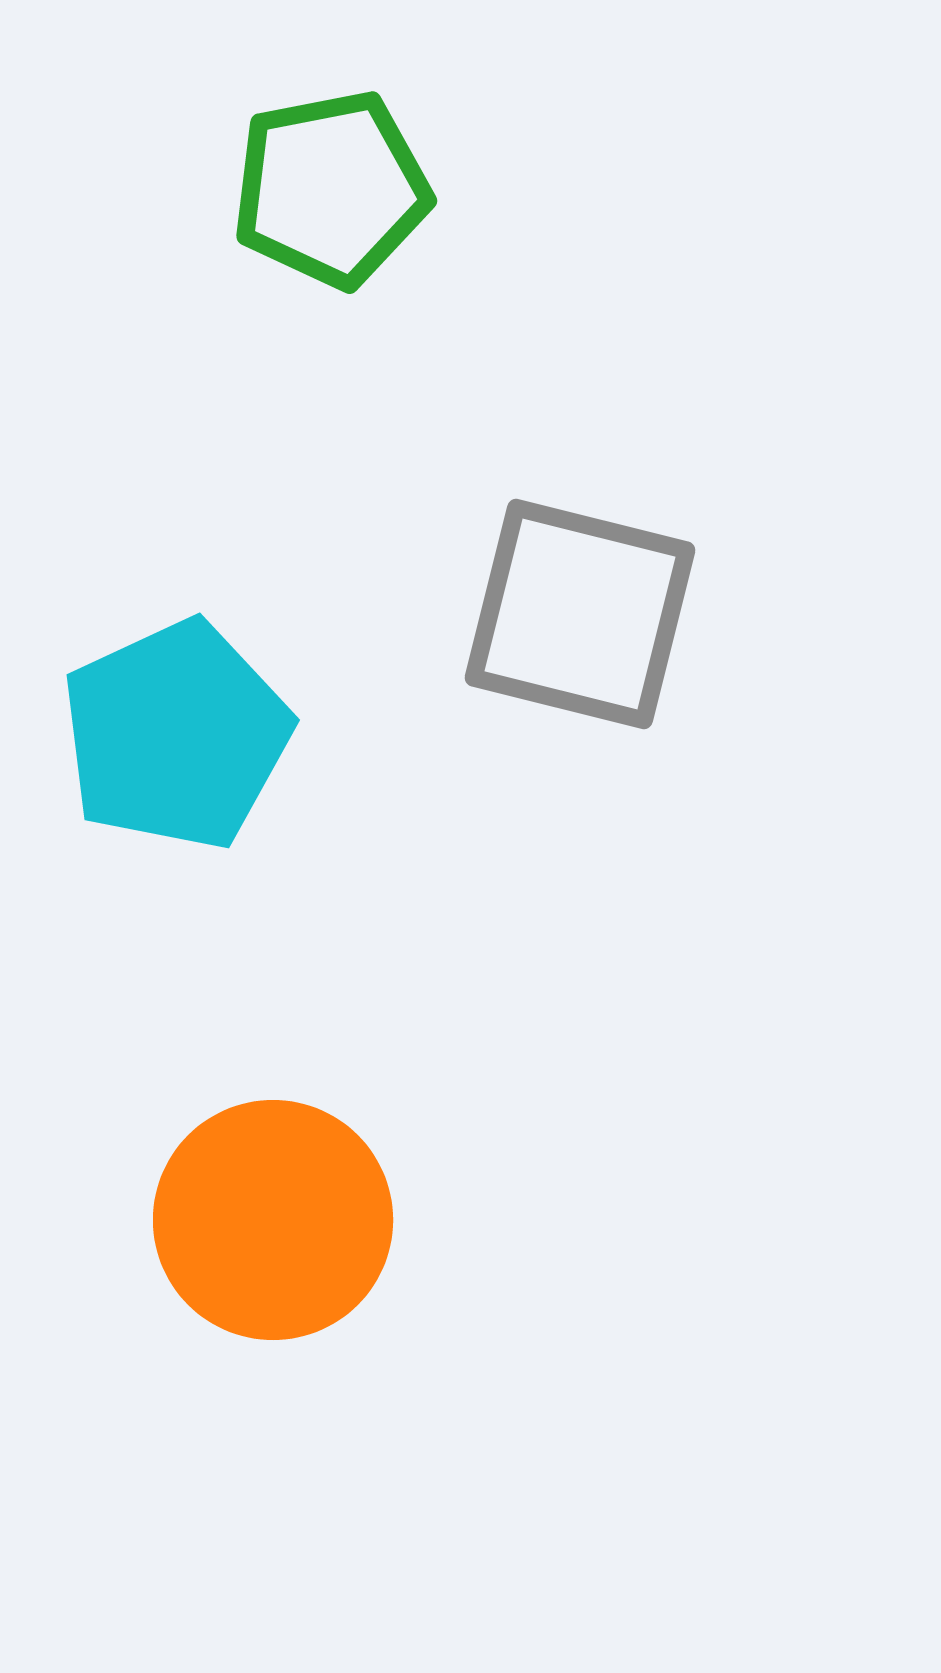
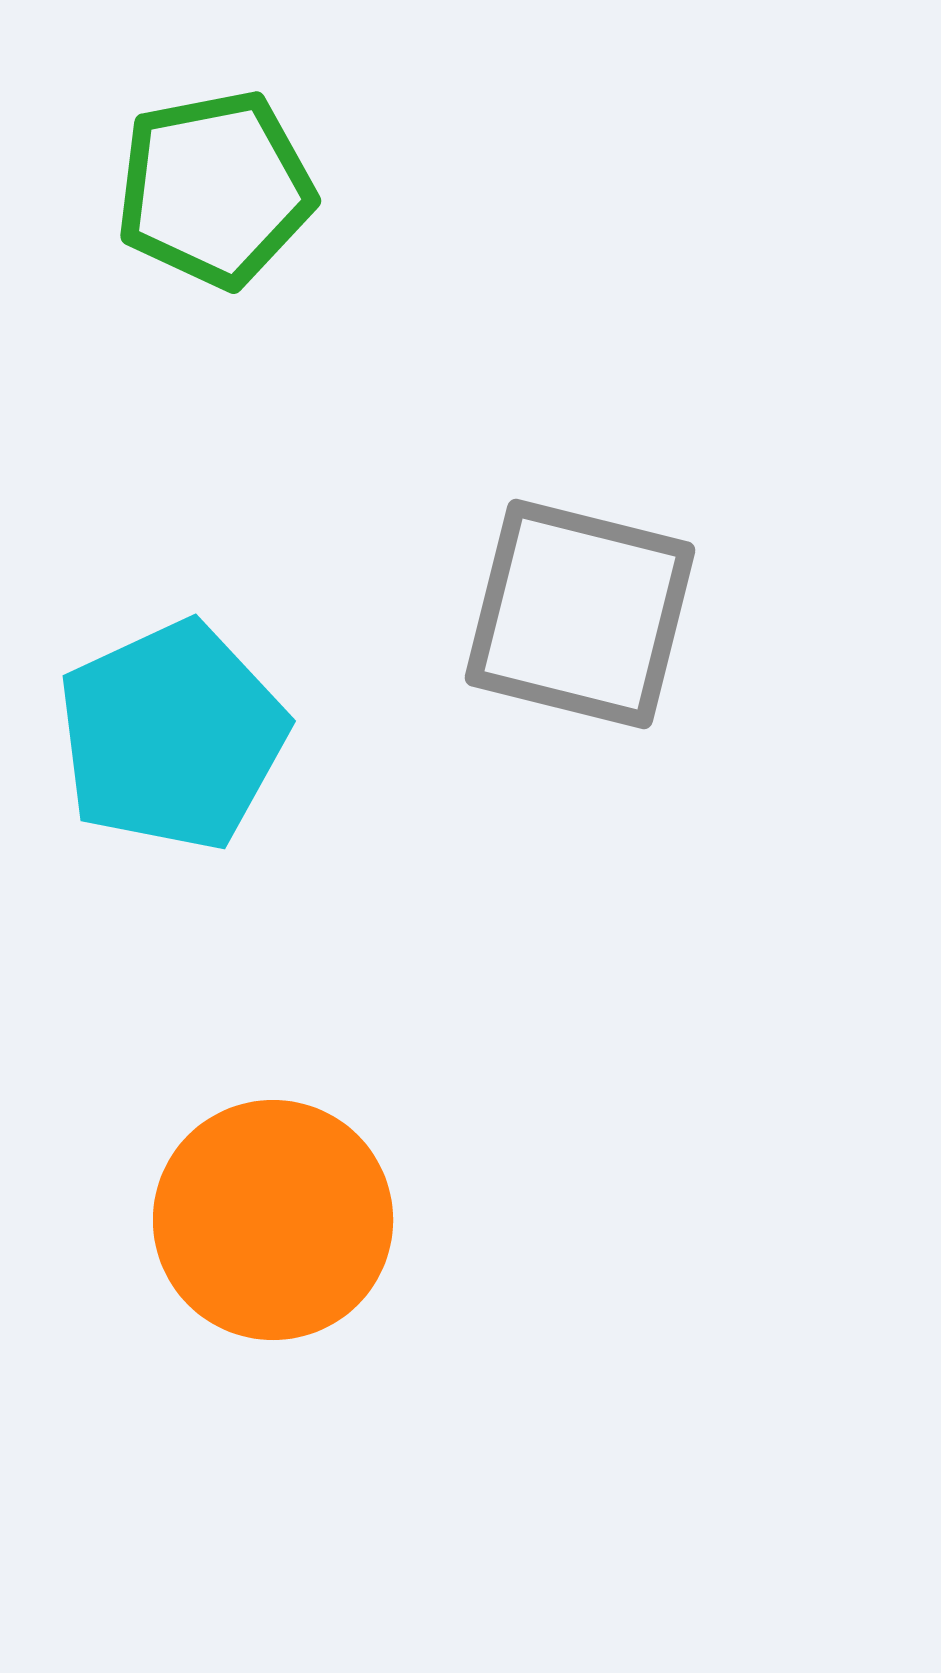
green pentagon: moved 116 px left
cyan pentagon: moved 4 px left, 1 px down
